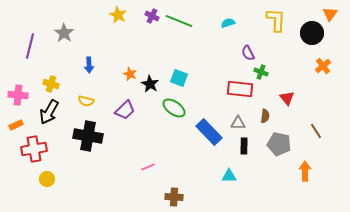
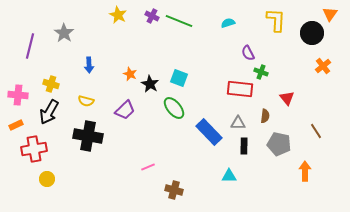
green ellipse: rotated 15 degrees clockwise
brown cross: moved 7 px up; rotated 12 degrees clockwise
